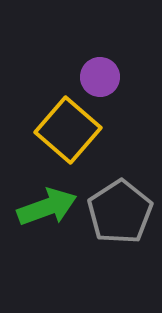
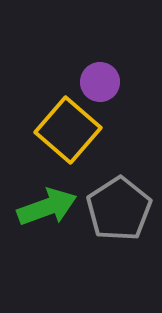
purple circle: moved 5 px down
gray pentagon: moved 1 px left, 3 px up
